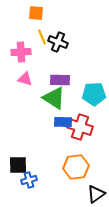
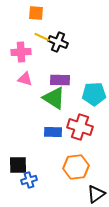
yellow line: rotated 42 degrees counterclockwise
blue rectangle: moved 10 px left, 10 px down
